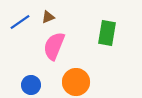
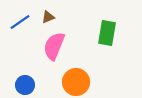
blue circle: moved 6 px left
